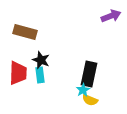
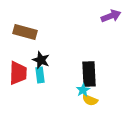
black rectangle: rotated 15 degrees counterclockwise
